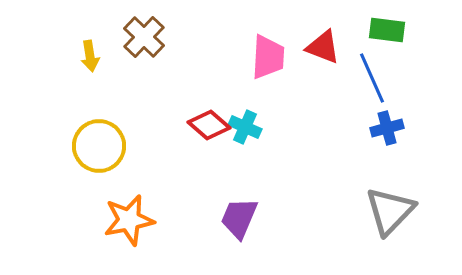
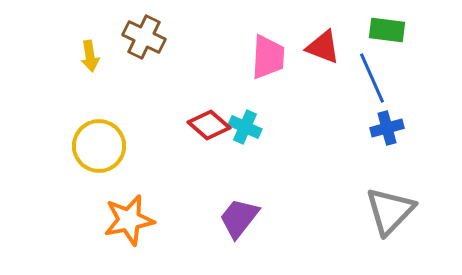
brown cross: rotated 18 degrees counterclockwise
purple trapezoid: rotated 15 degrees clockwise
